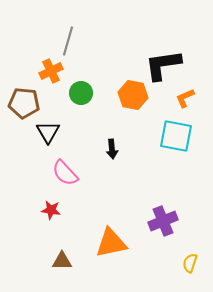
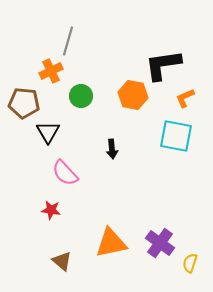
green circle: moved 3 px down
purple cross: moved 3 px left, 22 px down; rotated 32 degrees counterclockwise
brown triangle: rotated 40 degrees clockwise
